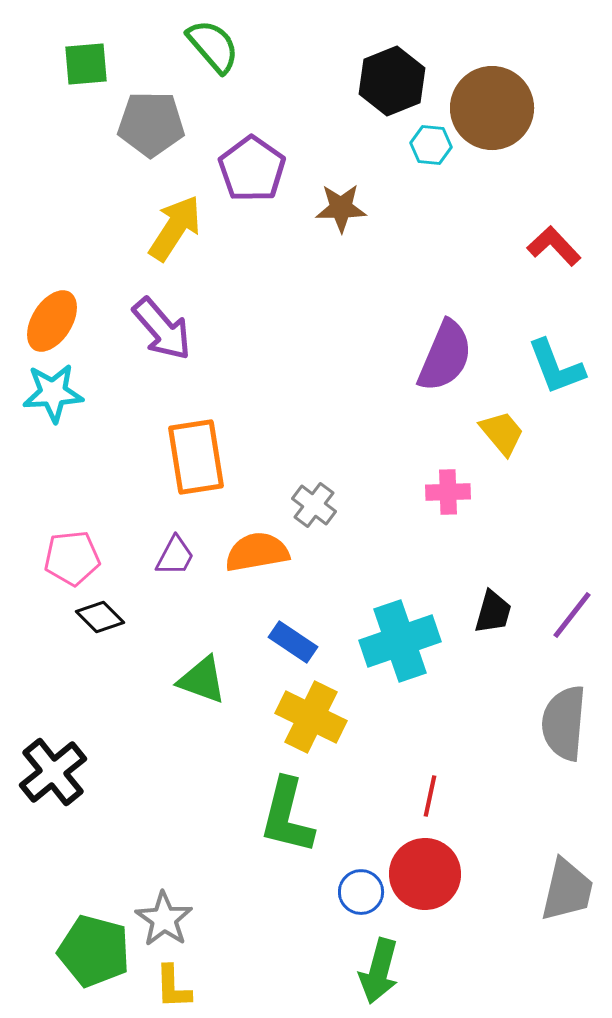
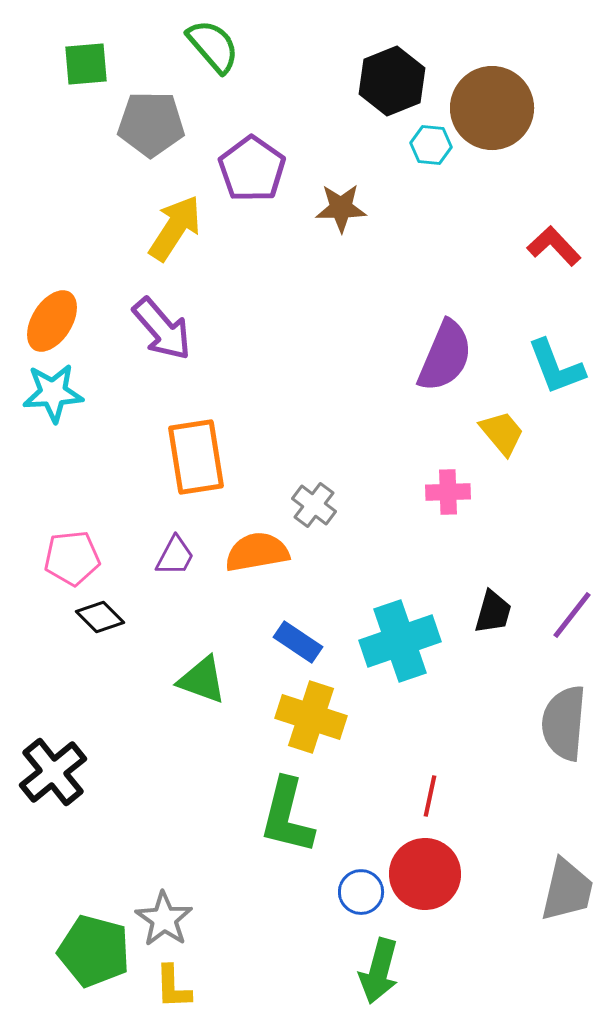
blue rectangle: moved 5 px right
yellow cross: rotated 8 degrees counterclockwise
